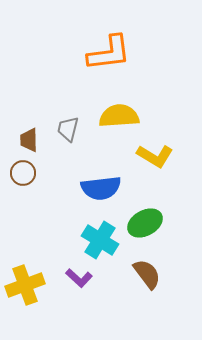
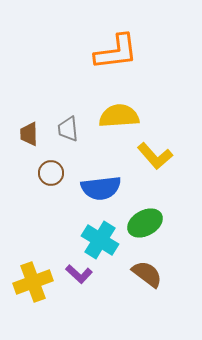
orange L-shape: moved 7 px right, 1 px up
gray trapezoid: rotated 20 degrees counterclockwise
brown trapezoid: moved 6 px up
yellow L-shape: rotated 18 degrees clockwise
brown circle: moved 28 px right
brown semicircle: rotated 16 degrees counterclockwise
purple L-shape: moved 4 px up
yellow cross: moved 8 px right, 3 px up
